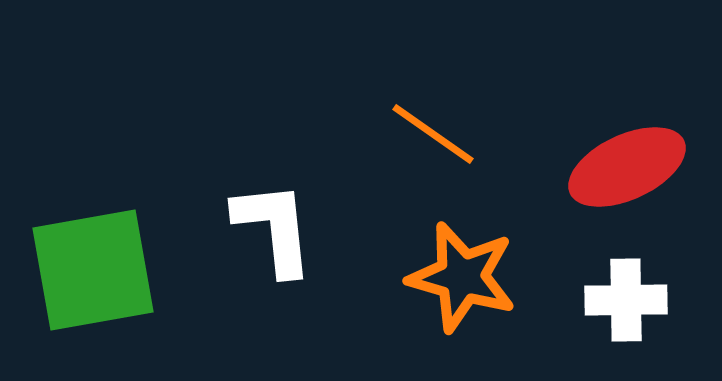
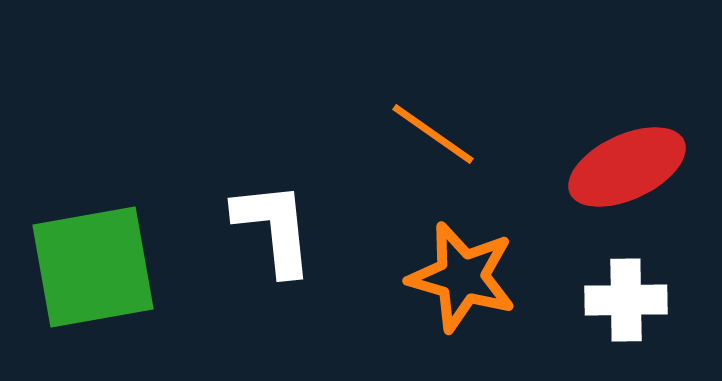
green square: moved 3 px up
